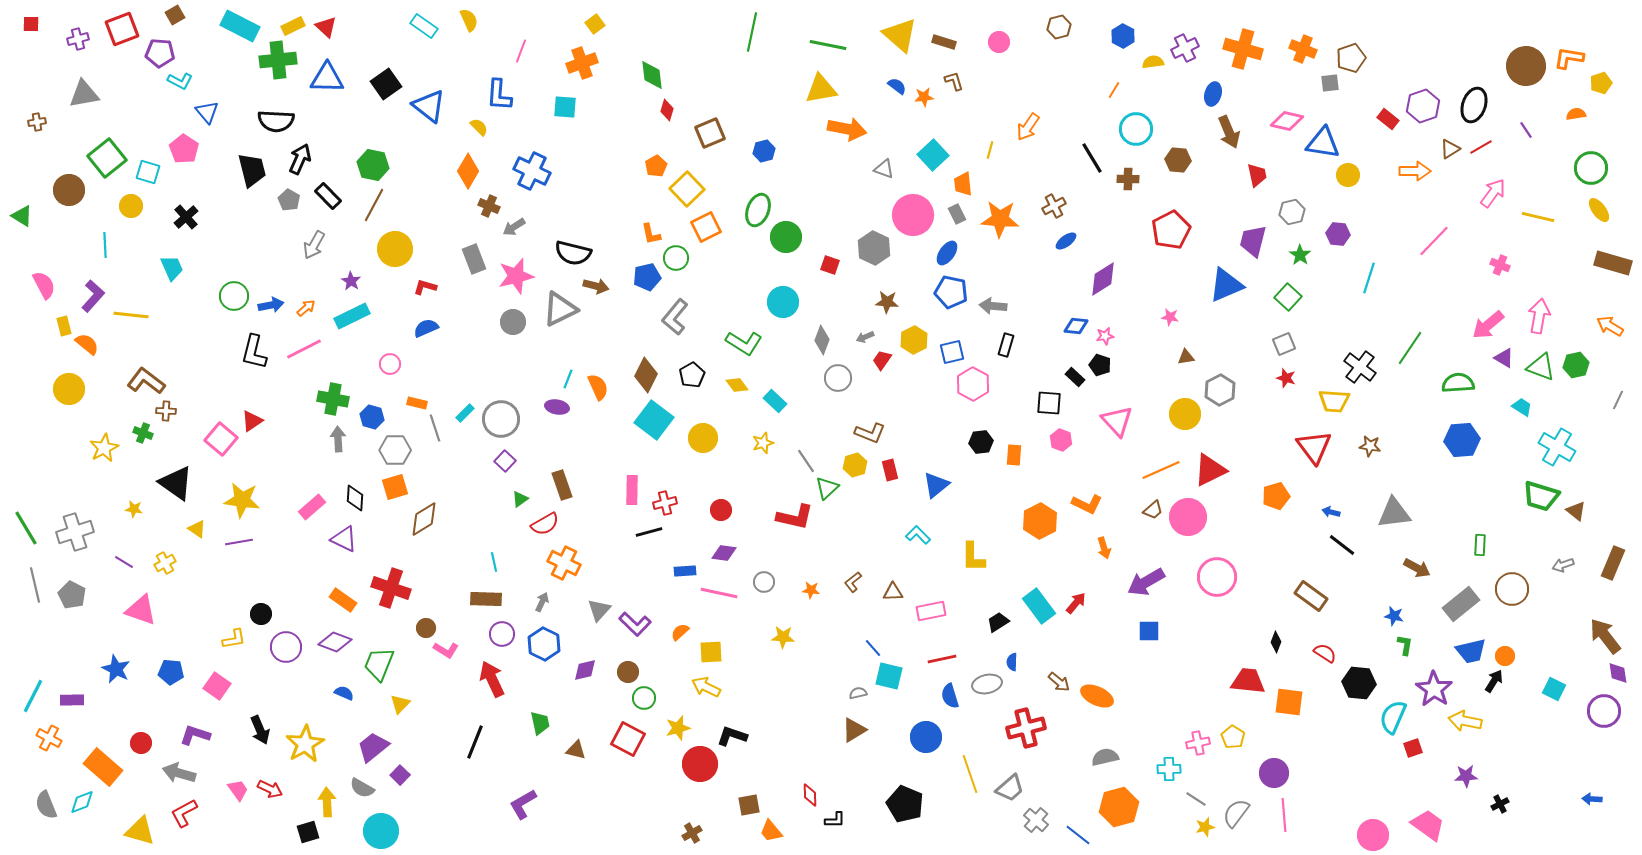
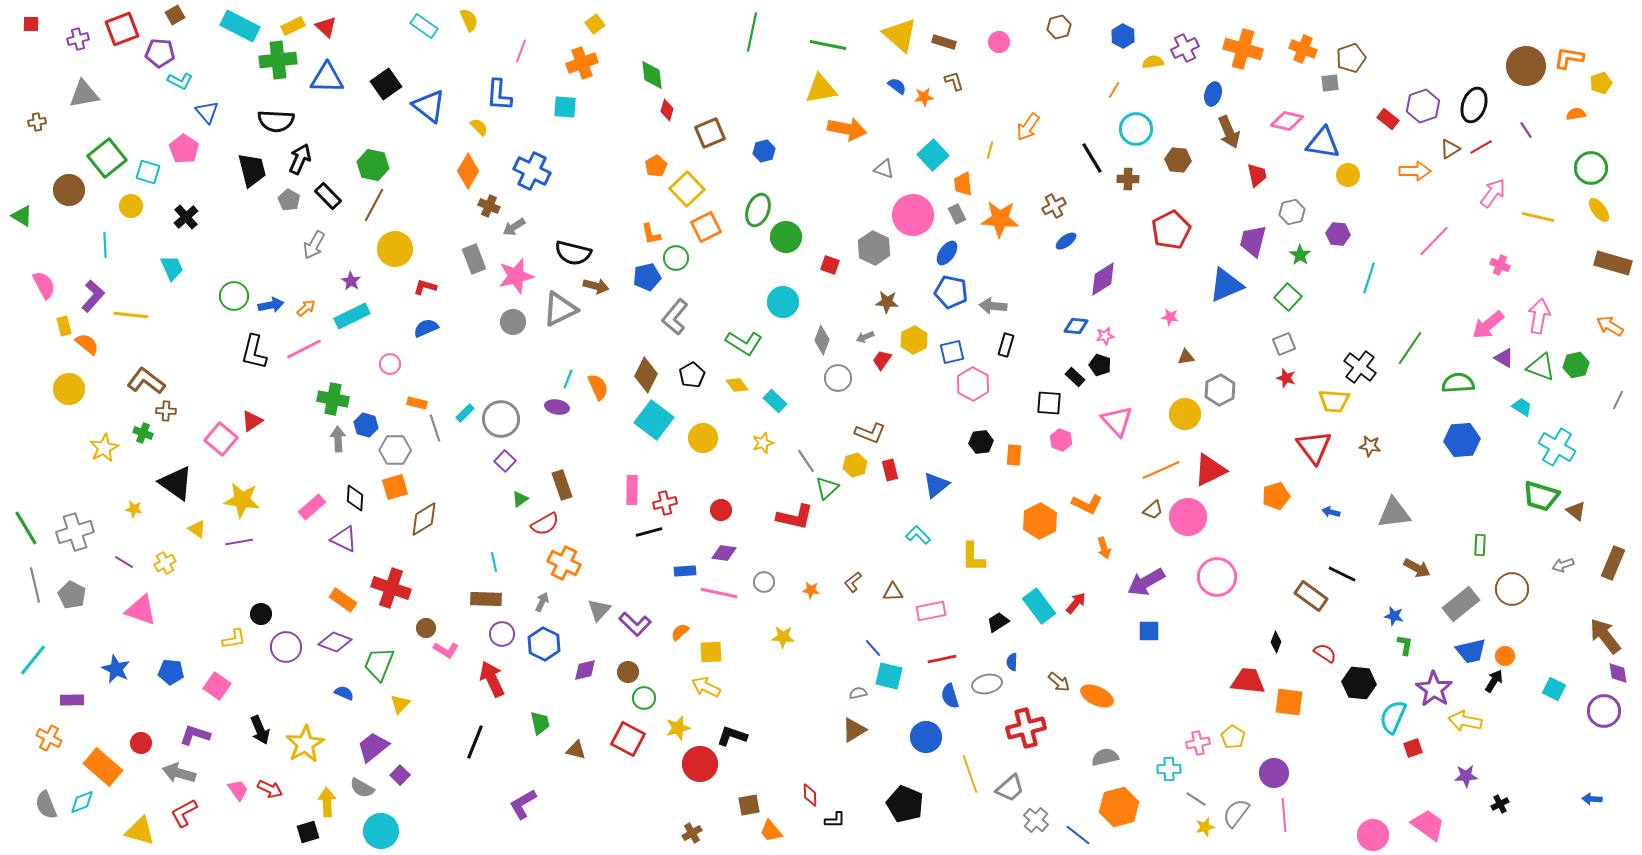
blue hexagon at (372, 417): moved 6 px left, 8 px down
black line at (1342, 545): moved 29 px down; rotated 12 degrees counterclockwise
cyan line at (33, 696): moved 36 px up; rotated 12 degrees clockwise
